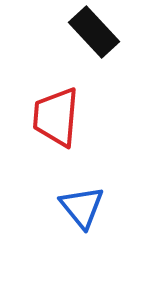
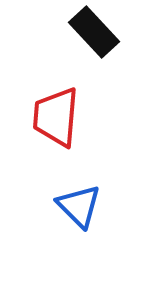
blue triangle: moved 3 px left, 1 px up; rotated 6 degrees counterclockwise
